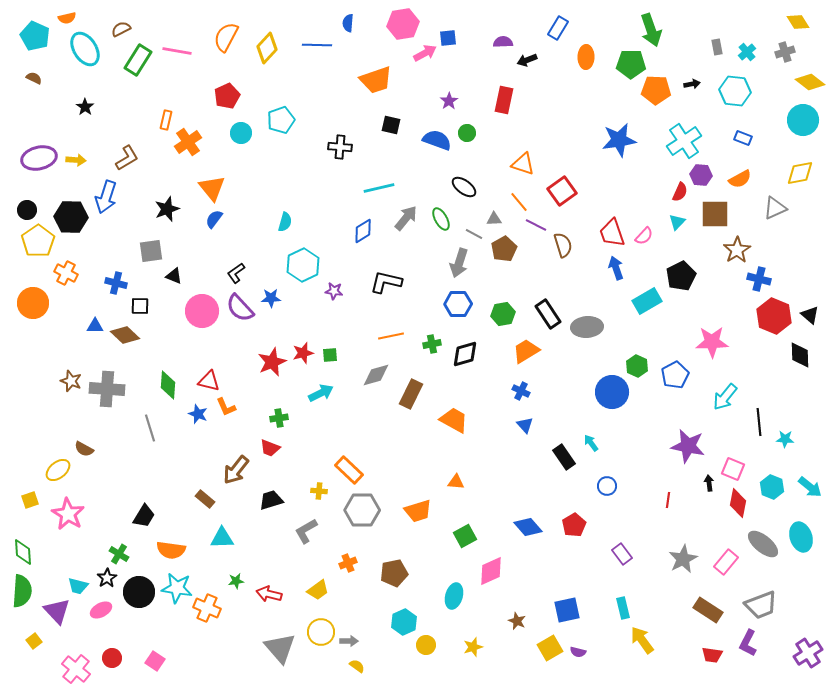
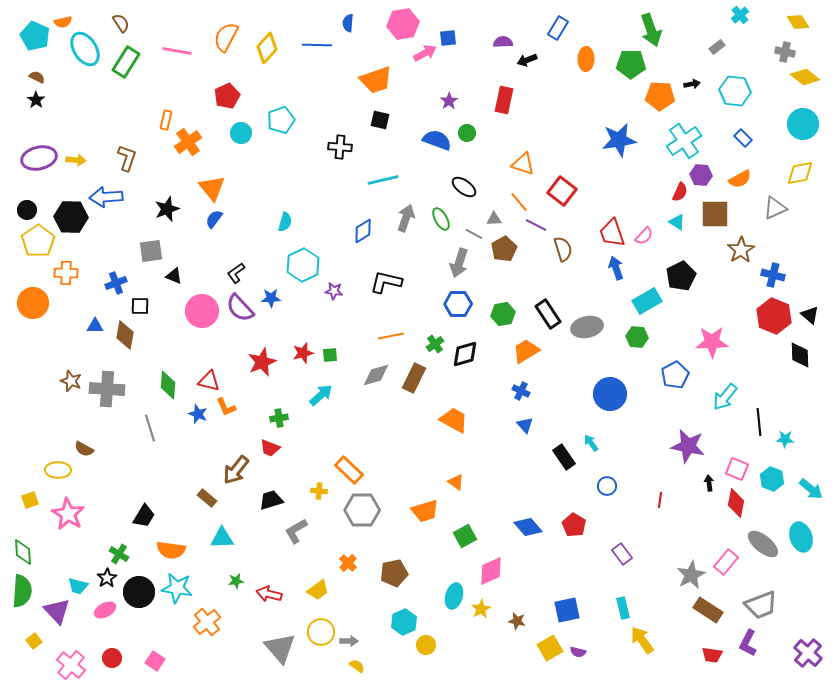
orange semicircle at (67, 18): moved 4 px left, 4 px down
brown semicircle at (121, 29): moved 6 px up; rotated 84 degrees clockwise
gray rectangle at (717, 47): rotated 63 degrees clockwise
cyan cross at (747, 52): moved 7 px left, 37 px up
gray cross at (785, 52): rotated 30 degrees clockwise
orange ellipse at (586, 57): moved 2 px down
green rectangle at (138, 60): moved 12 px left, 2 px down
brown semicircle at (34, 78): moved 3 px right, 1 px up
yellow diamond at (810, 82): moved 5 px left, 5 px up
orange pentagon at (656, 90): moved 4 px right, 6 px down
black star at (85, 107): moved 49 px left, 7 px up
cyan circle at (803, 120): moved 4 px down
black square at (391, 125): moved 11 px left, 5 px up
blue rectangle at (743, 138): rotated 24 degrees clockwise
brown L-shape at (127, 158): rotated 40 degrees counterclockwise
cyan line at (379, 188): moved 4 px right, 8 px up
red square at (562, 191): rotated 16 degrees counterclockwise
blue arrow at (106, 197): rotated 68 degrees clockwise
gray arrow at (406, 218): rotated 20 degrees counterclockwise
cyan triangle at (677, 222): rotated 42 degrees counterclockwise
brown semicircle at (563, 245): moved 4 px down
brown star at (737, 250): moved 4 px right
orange cross at (66, 273): rotated 25 degrees counterclockwise
blue cross at (759, 279): moved 14 px right, 4 px up
blue cross at (116, 283): rotated 35 degrees counterclockwise
gray ellipse at (587, 327): rotated 8 degrees counterclockwise
brown diamond at (125, 335): rotated 56 degrees clockwise
green cross at (432, 344): moved 3 px right; rotated 24 degrees counterclockwise
red star at (272, 362): moved 10 px left
green hexagon at (637, 366): moved 29 px up; rotated 20 degrees counterclockwise
blue circle at (612, 392): moved 2 px left, 2 px down
cyan arrow at (321, 393): moved 2 px down; rotated 15 degrees counterclockwise
brown rectangle at (411, 394): moved 3 px right, 16 px up
pink square at (733, 469): moved 4 px right
yellow ellipse at (58, 470): rotated 40 degrees clockwise
orange triangle at (456, 482): rotated 30 degrees clockwise
cyan hexagon at (772, 487): moved 8 px up
cyan arrow at (810, 487): moved 1 px right, 2 px down
brown rectangle at (205, 499): moved 2 px right, 1 px up
red line at (668, 500): moved 8 px left
red diamond at (738, 503): moved 2 px left
orange trapezoid at (418, 511): moved 7 px right
red pentagon at (574, 525): rotated 10 degrees counterclockwise
gray L-shape at (306, 531): moved 10 px left
gray star at (683, 559): moved 8 px right, 16 px down
orange cross at (348, 563): rotated 24 degrees counterclockwise
orange cross at (207, 608): moved 14 px down; rotated 28 degrees clockwise
pink ellipse at (101, 610): moved 4 px right
brown star at (517, 621): rotated 12 degrees counterclockwise
yellow star at (473, 647): moved 8 px right, 38 px up; rotated 12 degrees counterclockwise
purple cross at (808, 653): rotated 16 degrees counterclockwise
pink cross at (76, 669): moved 5 px left, 4 px up
